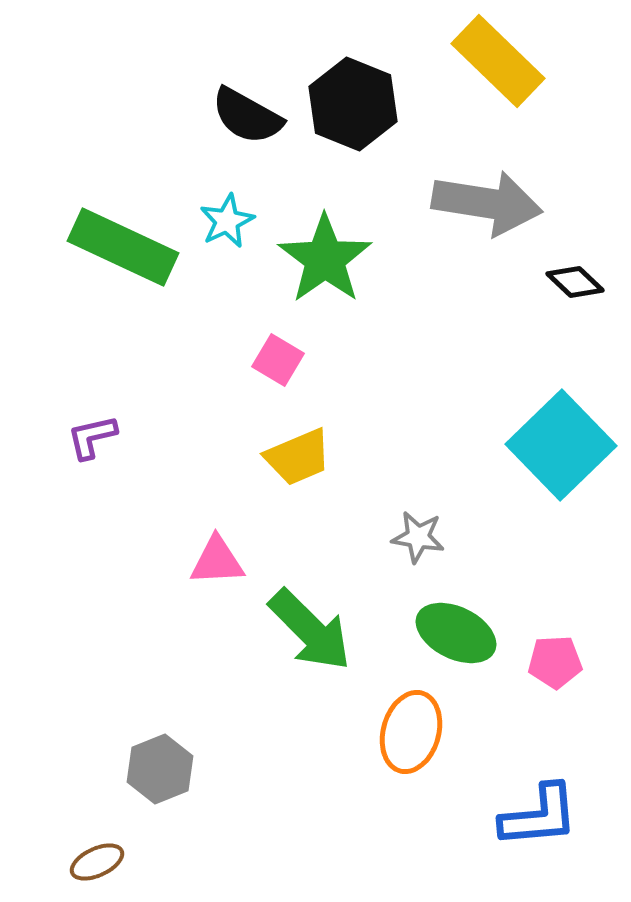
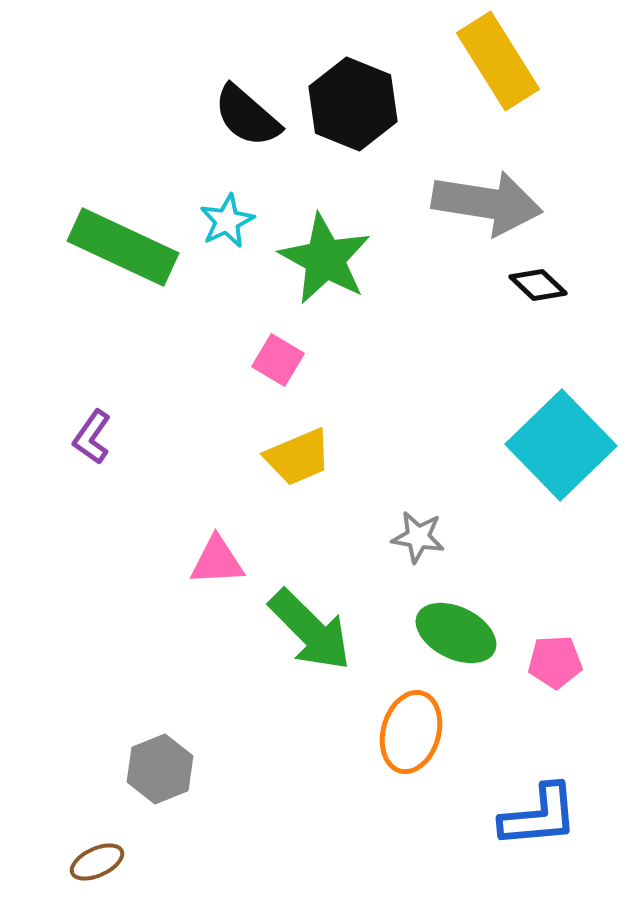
yellow rectangle: rotated 14 degrees clockwise
black semicircle: rotated 12 degrees clockwise
green star: rotated 8 degrees counterclockwise
black diamond: moved 37 px left, 3 px down
purple L-shape: rotated 42 degrees counterclockwise
